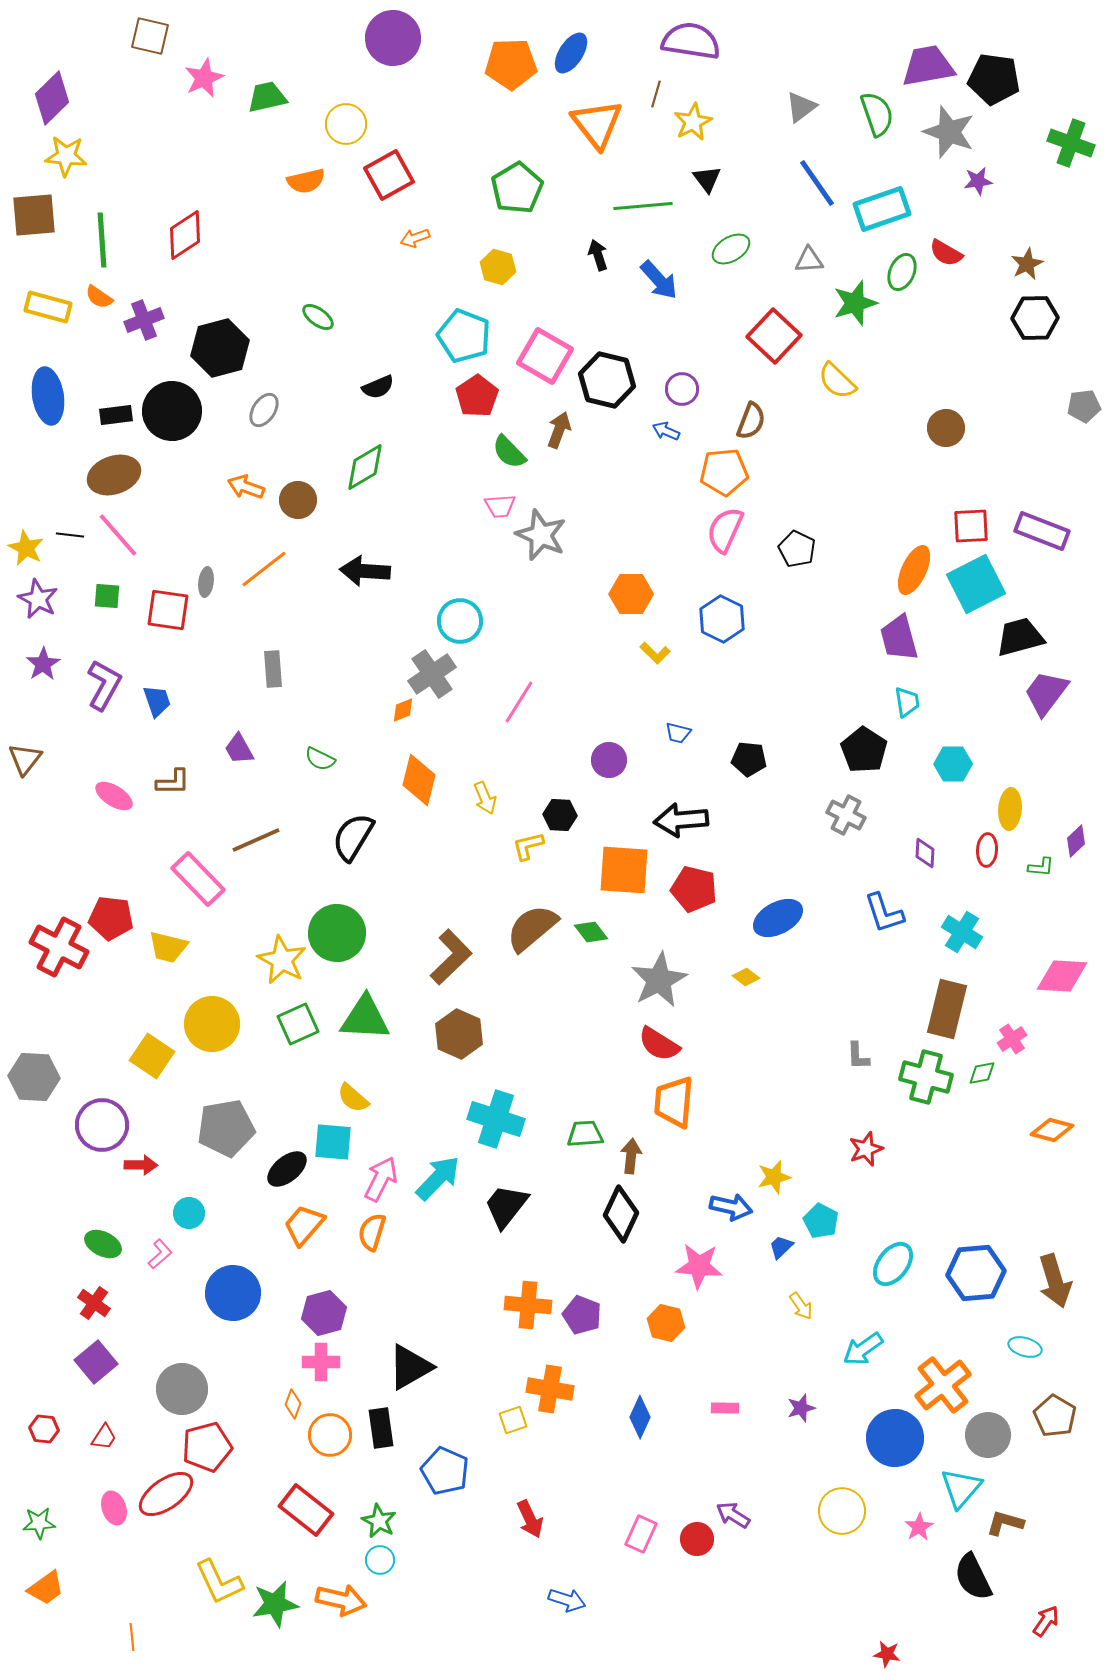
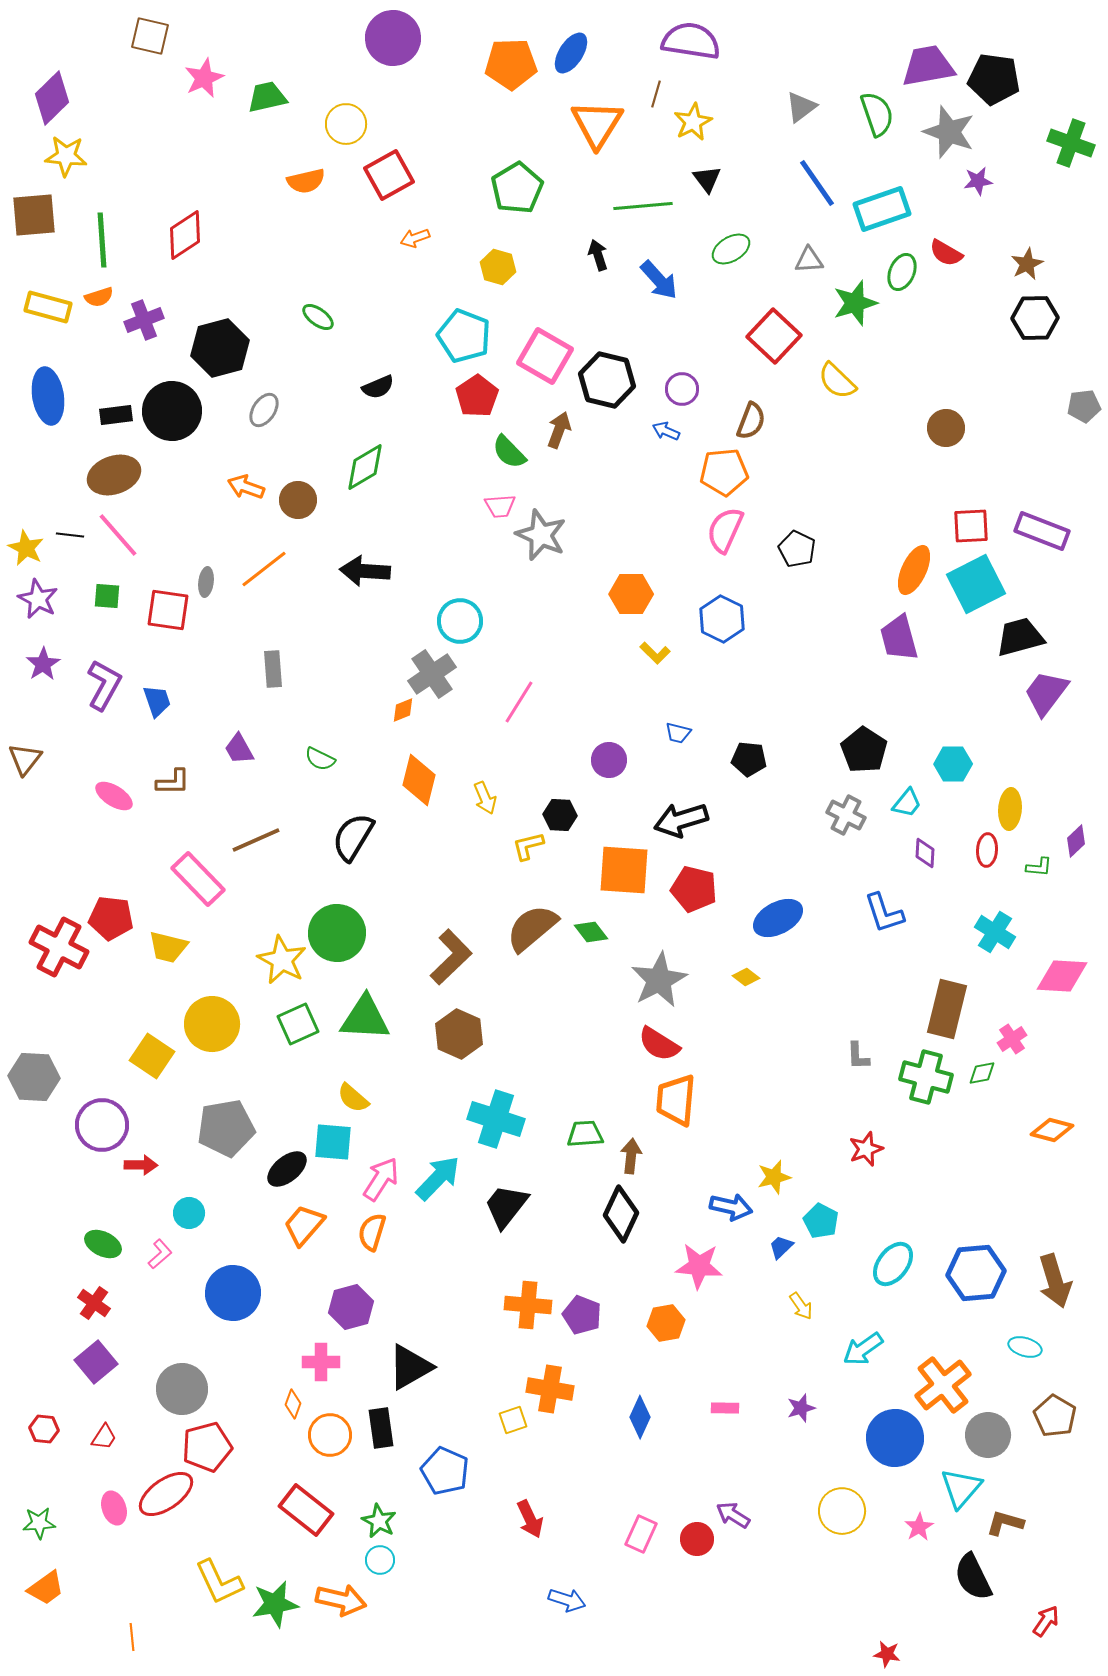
orange triangle at (597, 124): rotated 10 degrees clockwise
orange semicircle at (99, 297): rotated 52 degrees counterclockwise
cyan trapezoid at (907, 702): moved 101 px down; rotated 48 degrees clockwise
black arrow at (681, 820): rotated 12 degrees counterclockwise
green L-shape at (1041, 867): moved 2 px left
cyan cross at (962, 932): moved 33 px right
orange trapezoid at (674, 1102): moved 2 px right, 2 px up
pink arrow at (381, 1179): rotated 6 degrees clockwise
purple hexagon at (324, 1313): moved 27 px right, 6 px up
orange hexagon at (666, 1323): rotated 24 degrees counterclockwise
